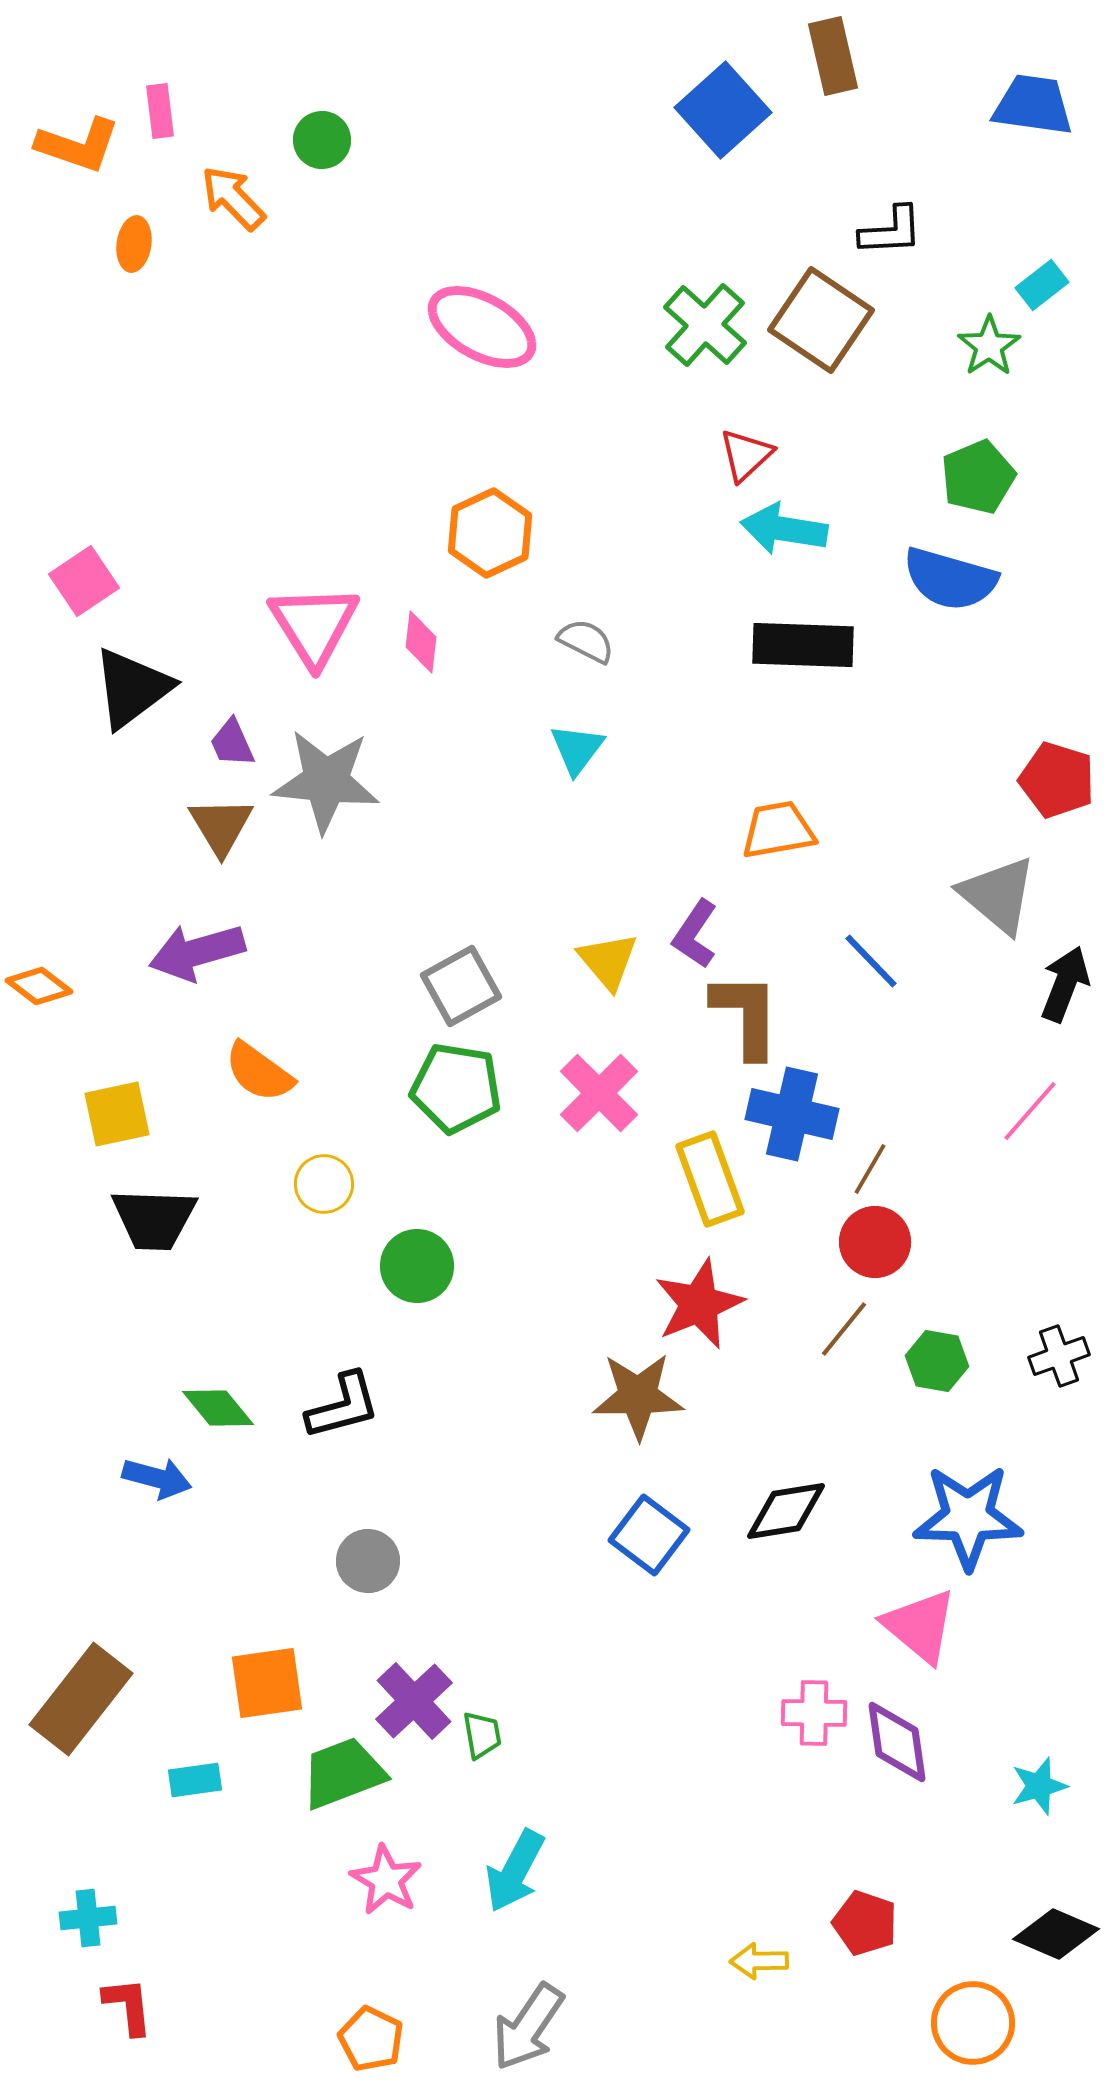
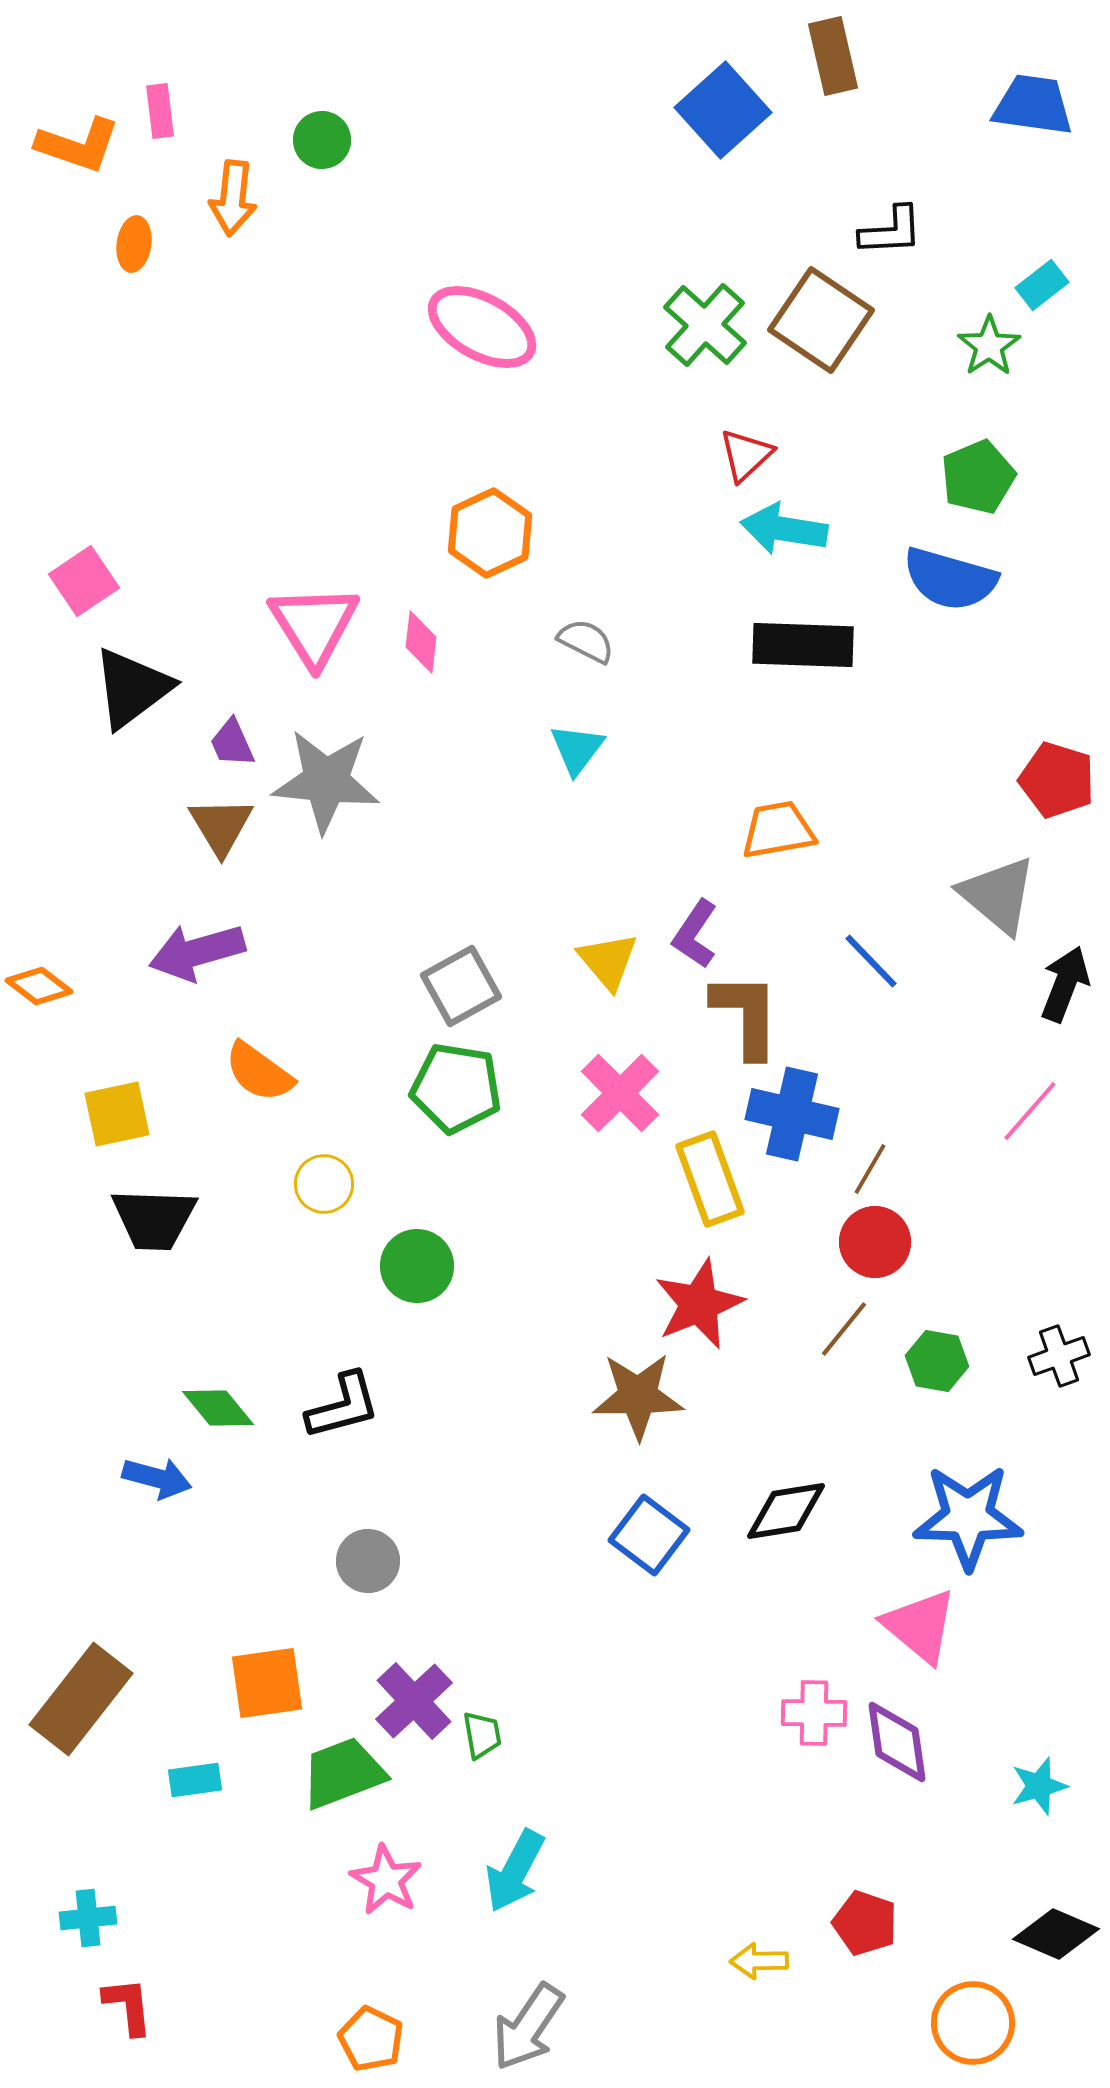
orange arrow at (233, 198): rotated 130 degrees counterclockwise
pink cross at (599, 1093): moved 21 px right
